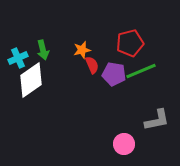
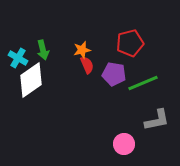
cyan cross: rotated 36 degrees counterclockwise
red semicircle: moved 5 px left
green line: moved 2 px right, 12 px down
